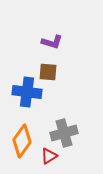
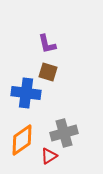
purple L-shape: moved 5 px left, 2 px down; rotated 60 degrees clockwise
brown square: rotated 12 degrees clockwise
blue cross: moved 1 px left, 1 px down
orange diamond: moved 1 px up; rotated 20 degrees clockwise
